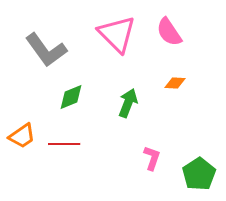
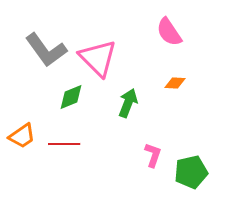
pink triangle: moved 19 px left, 24 px down
pink L-shape: moved 1 px right, 3 px up
green pentagon: moved 8 px left, 2 px up; rotated 20 degrees clockwise
